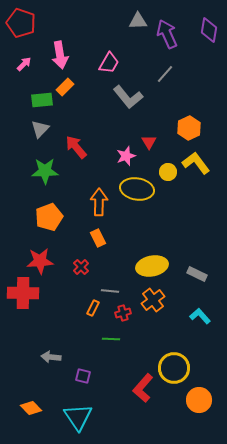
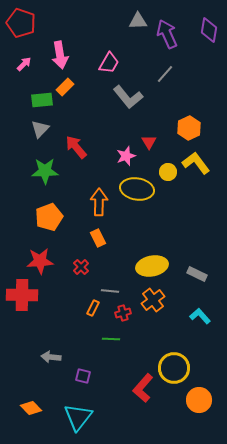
red cross at (23, 293): moved 1 px left, 2 px down
cyan triangle at (78, 417): rotated 12 degrees clockwise
